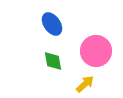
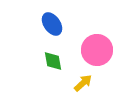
pink circle: moved 1 px right, 1 px up
yellow arrow: moved 2 px left, 1 px up
